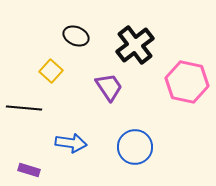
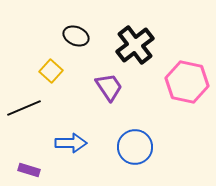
black line: rotated 28 degrees counterclockwise
blue arrow: rotated 8 degrees counterclockwise
